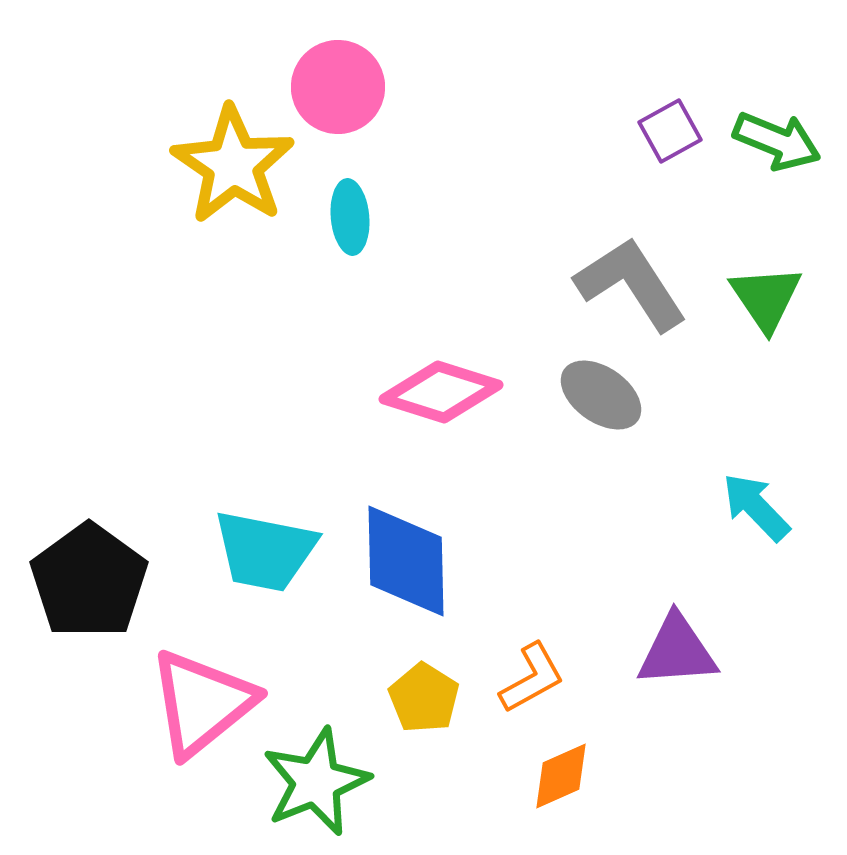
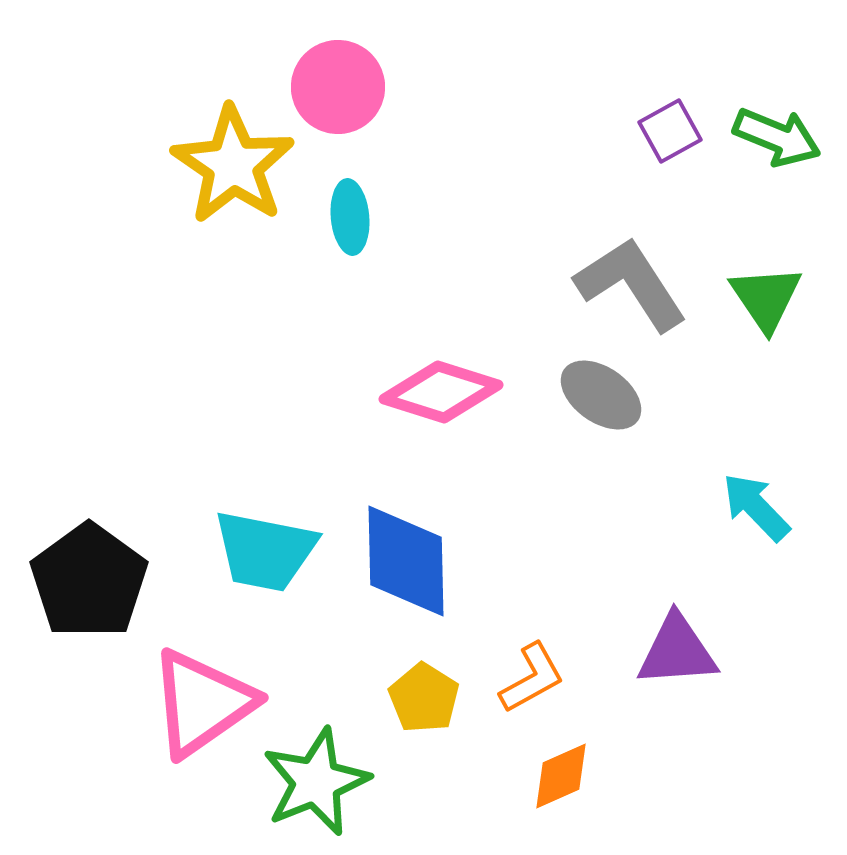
green arrow: moved 4 px up
pink triangle: rotated 4 degrees clockwise
